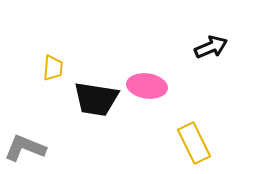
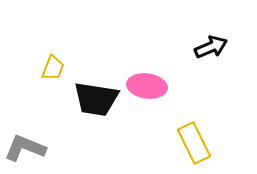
yellow trapezoid: rotated 16 degrees clockwise
